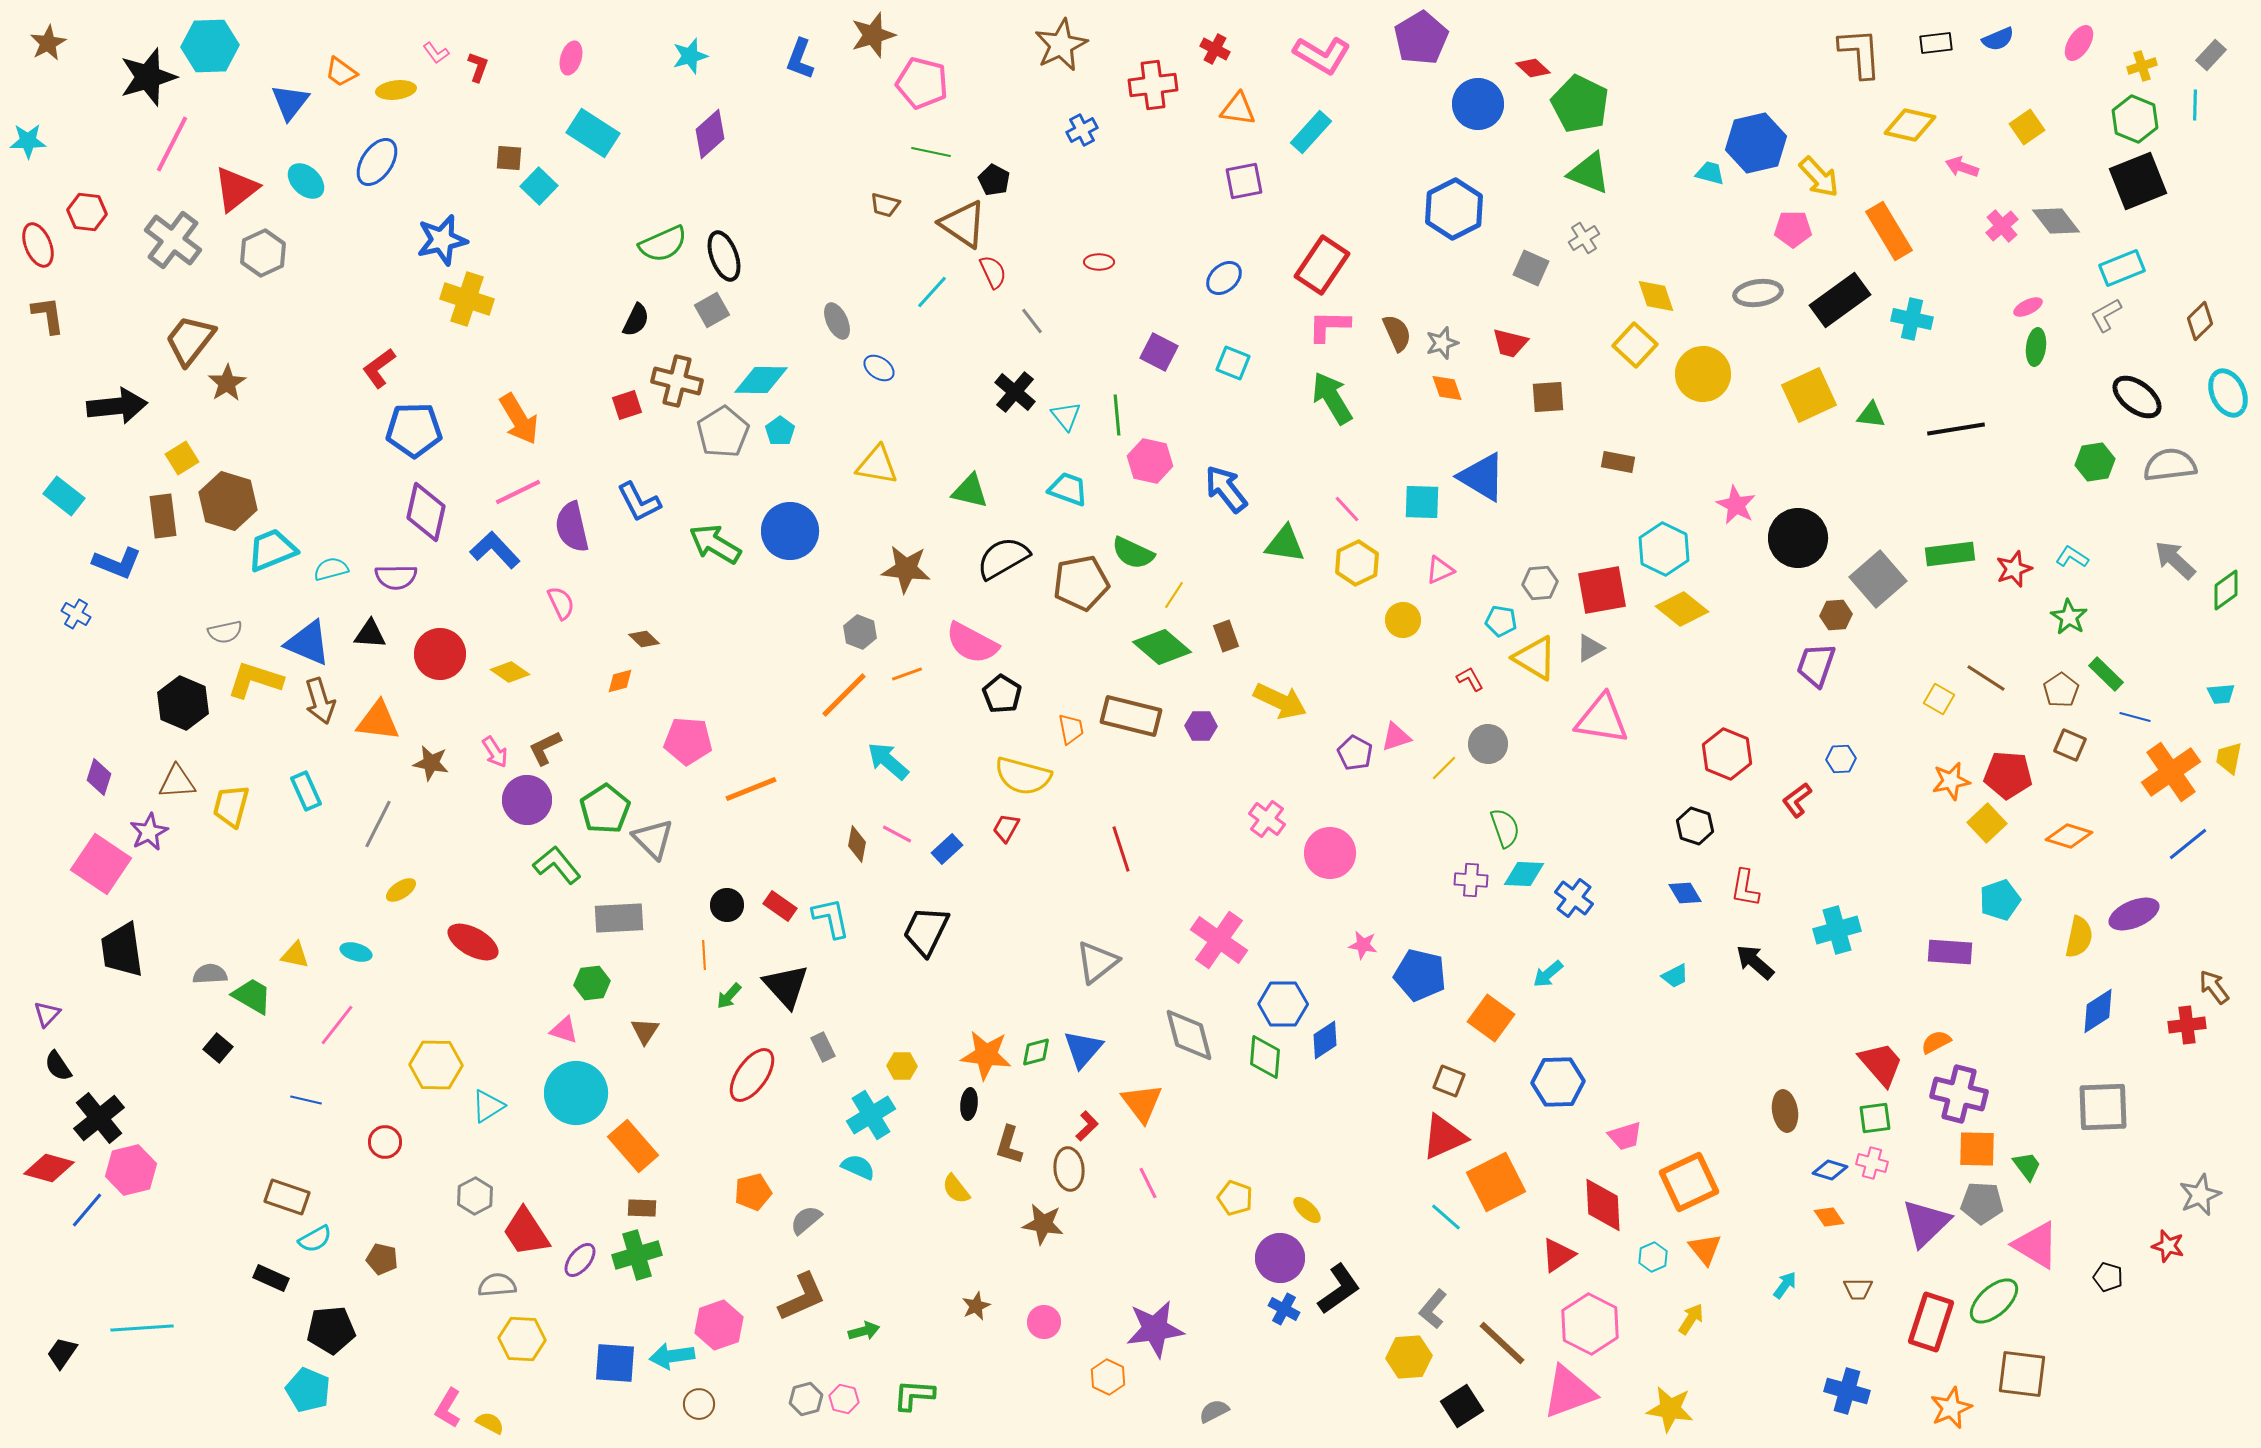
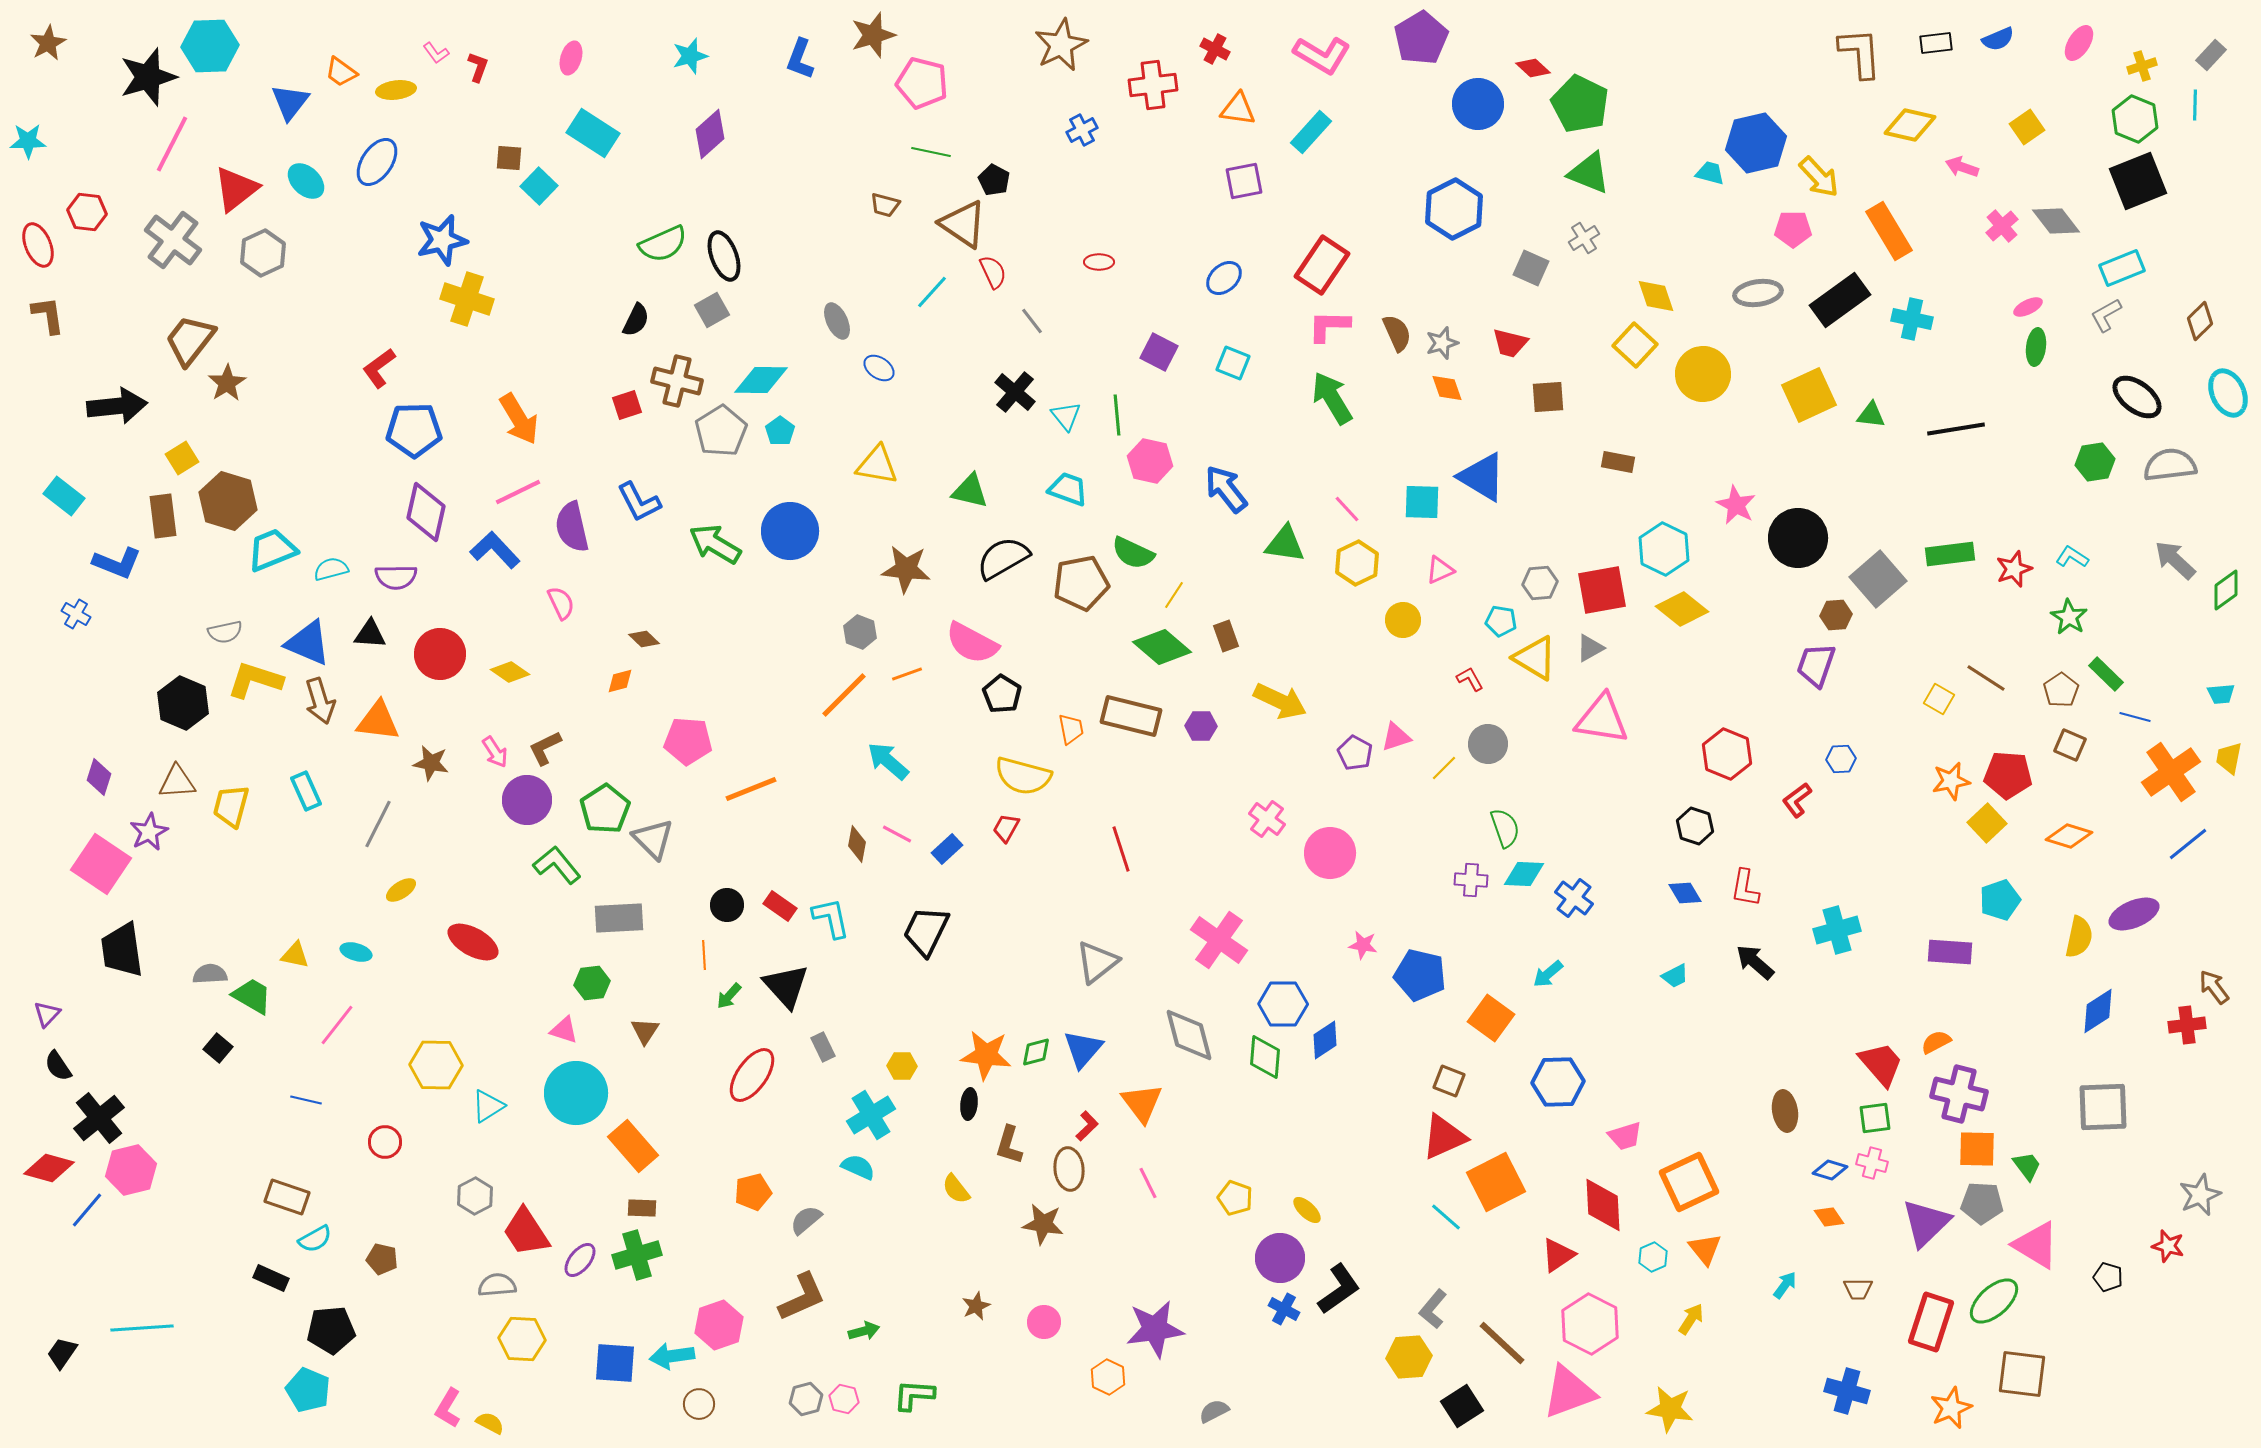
gray pentagon at (723, 432): moved 2 px left, 1 px up
